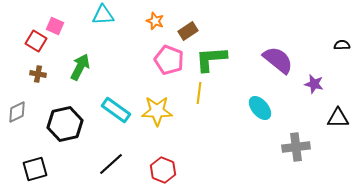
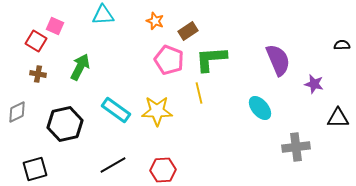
purple semicircle: rotated 28 degrees clockwise
yellow line: rotated 20 degrees counterclockwise
black line: moved 2 px right, 1 px down; rotated 12 degrees clockwise
red hexagon: rotated 25 degrees counterclockwise
